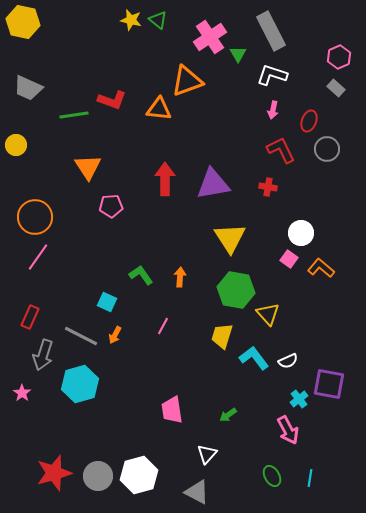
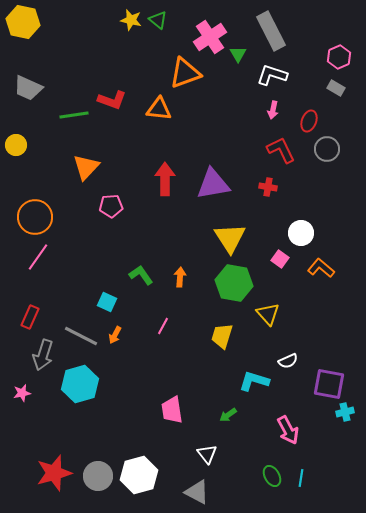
orange triangle at (187, 81): moved 2 px left, 8 px up
gray rectangle at (336, 88): rotated 12 degrees counterclockwise
orange triangle at (88, 167): moved 2 px left; rotated 16 degrees clockwise
pink square at (289, 259): moved 9 px left
green hexagon at (236, 290): moved 2 px left, 7 px up
cyan L-shape at (254, 358): moved 23 px down; rotated 36 degrees counterclockwise
pink star at (22, 393): rotated 24 degrees clockwise
cyan cross at (299, 399): moved 46 px right, 13 px down; rotated 24 degrees clockwise
white triangle at (207, 454): rotated 20 degrees counterclockwise
cyan line at (310, 478): moved 9 px left
